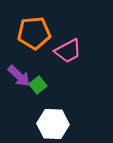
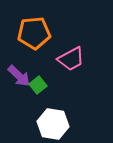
pink trapezoid: moved 3 px right, 8 px down
white hexagon: rotated 8 degrees clockwise
